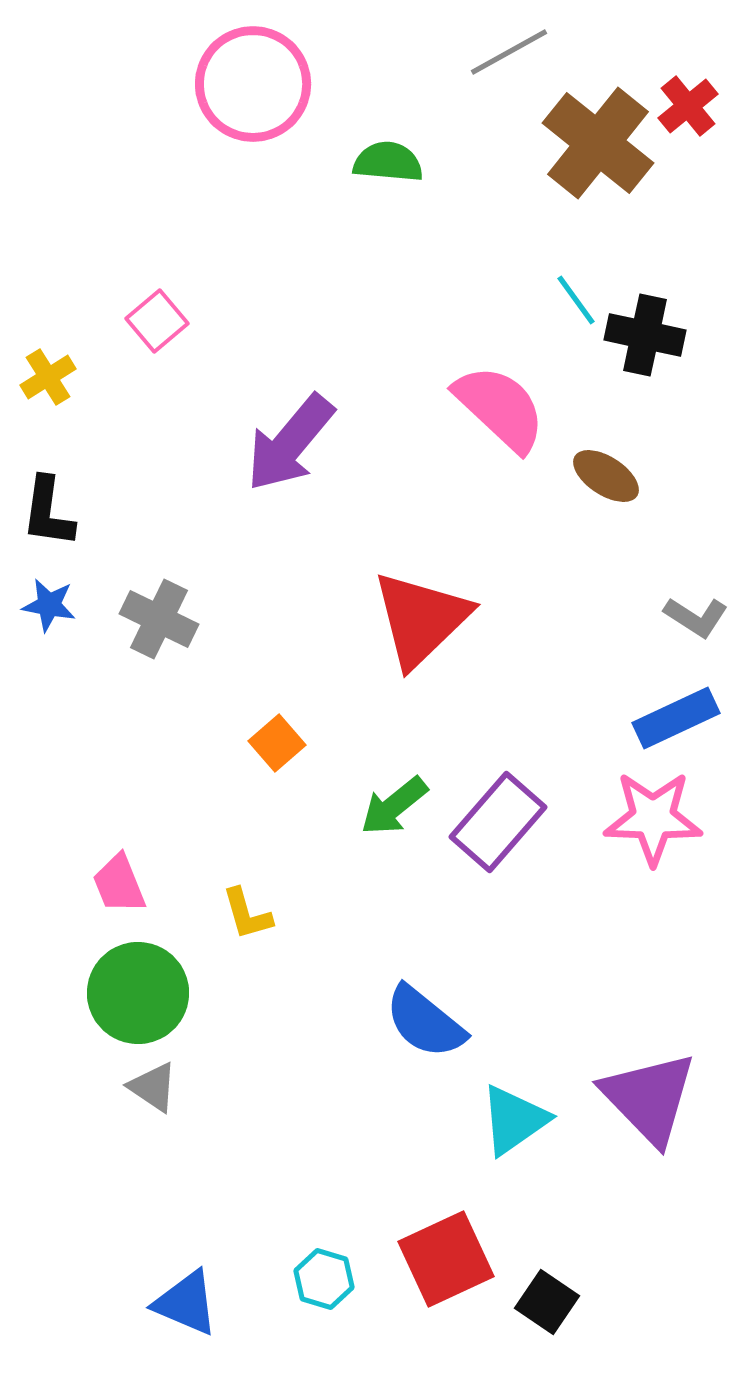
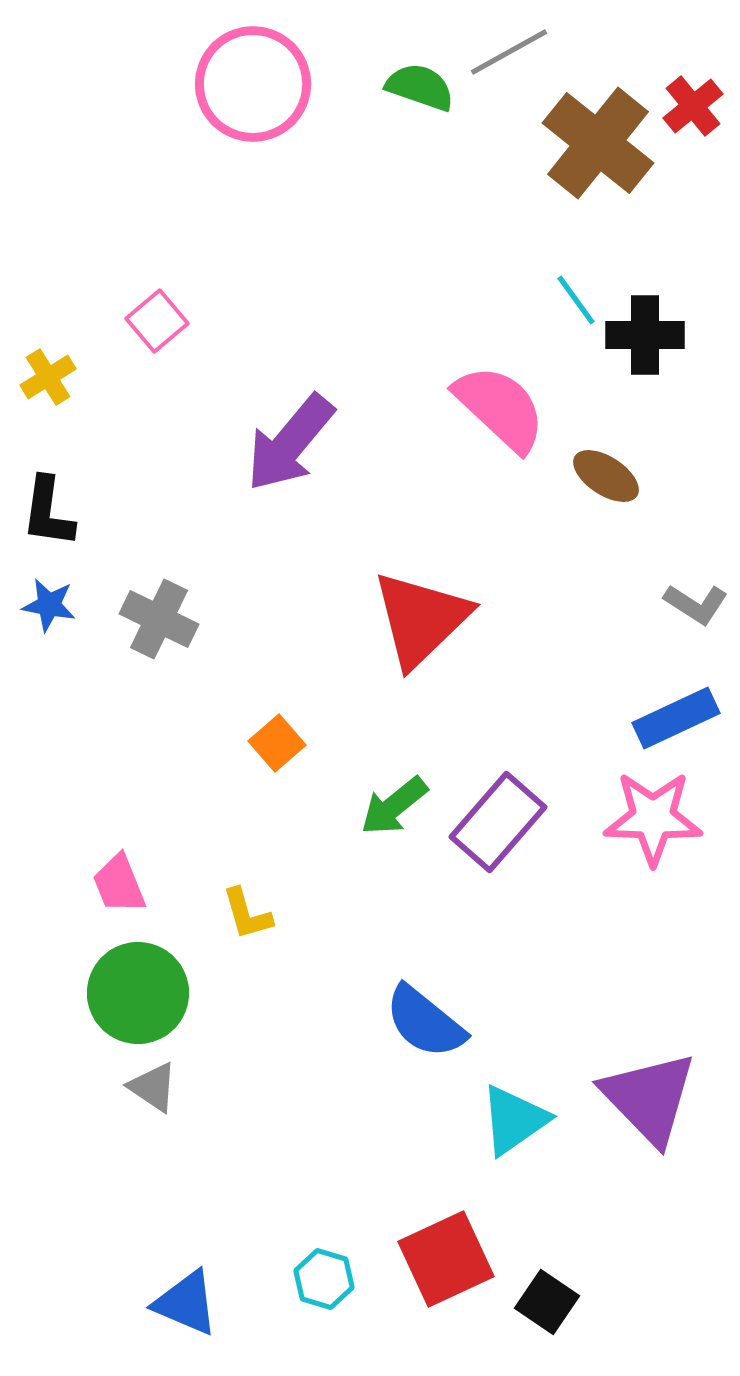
red cross: moved 5 px right
green semicircle: moved 32 px right, 75 px up; rotated 14 degrees clockwise
black cross: rotated 12 degrees counterclockwise
gray L-shape: moved 13 px up
